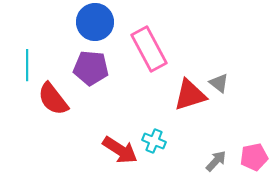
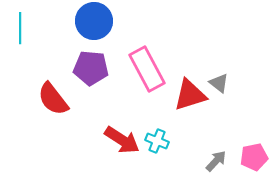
blue circle: moved 1 px left, 1 px up
pink rectangle: moved 2 px left, 20 px down
cyan line: moved 7 px left, 37 px up
cyan cross: moved 3 px right
red arrow: moved 2 px right, 10 px up
